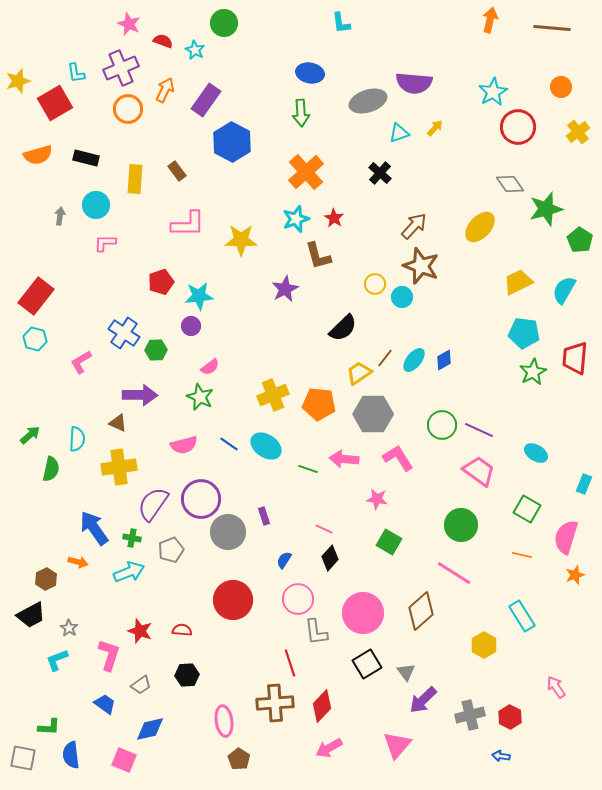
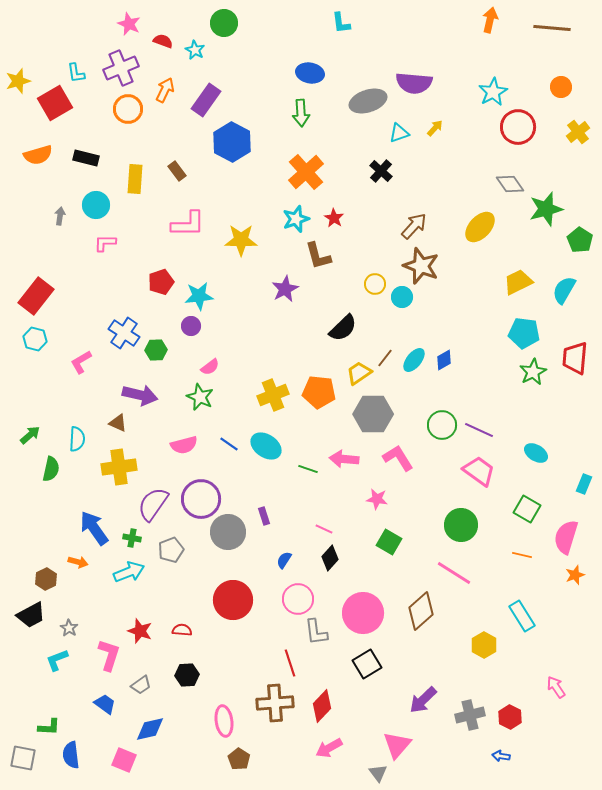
black cross at (380, 173): moved 1 px right, 2 px up
purple arrow at (140, 395): rotated 12 degrees clockwise
orange pentagon at (319, 404): moved 12 px up
gray triangle at (406, 672): moved 28 px left, 101 px down
